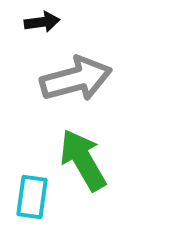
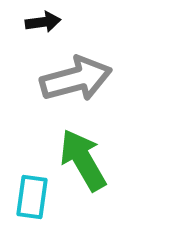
black arrow: moved 1 px right
